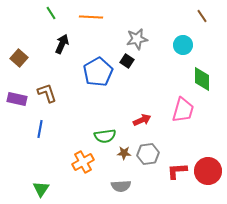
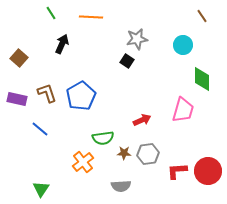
blue pentagon: moved 17 px left, 24 px down
blue line: rotated 60 degrees counterclockwise
green semicircle: moved 2 px left, 2 px down
orange cross: rotated 10 degrees counterclockwise
